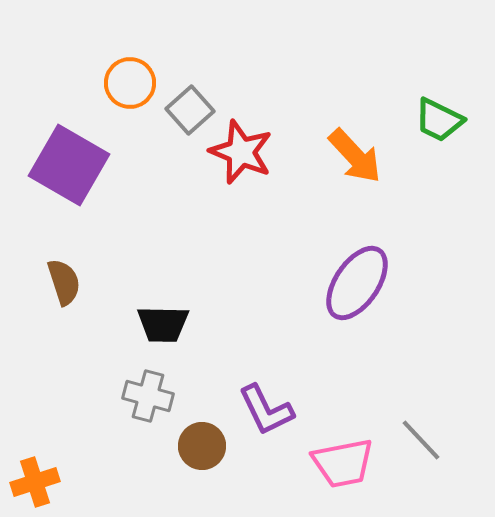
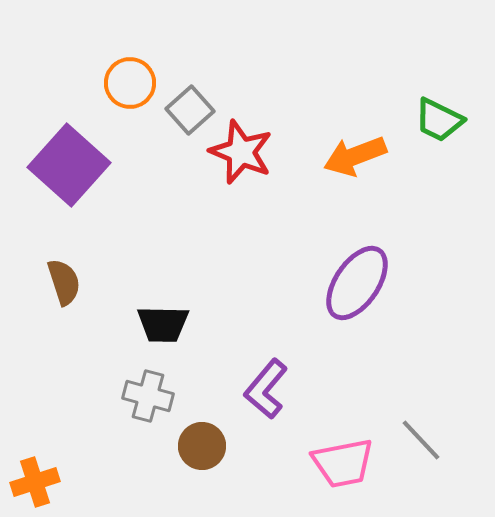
orange arrow: rotated 112 degrees clockwise
purple square: rotated 12 degrees clockwise
purple L-shape: moved 21 px up; rotated 66 degrees clockwise
